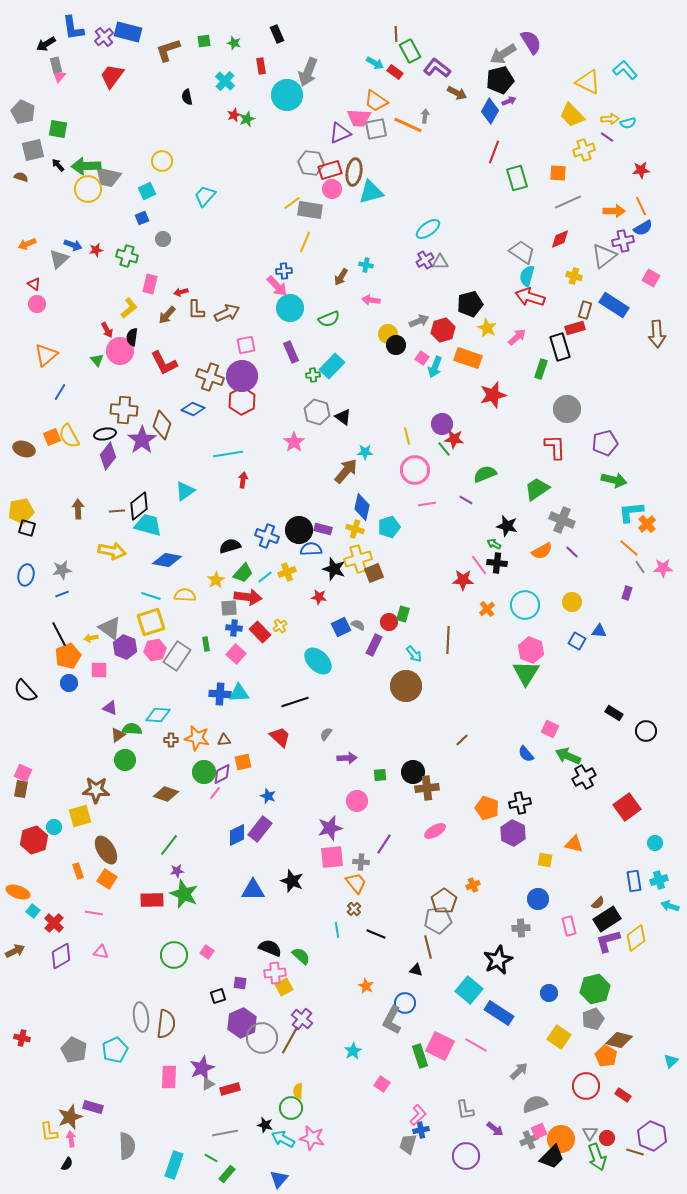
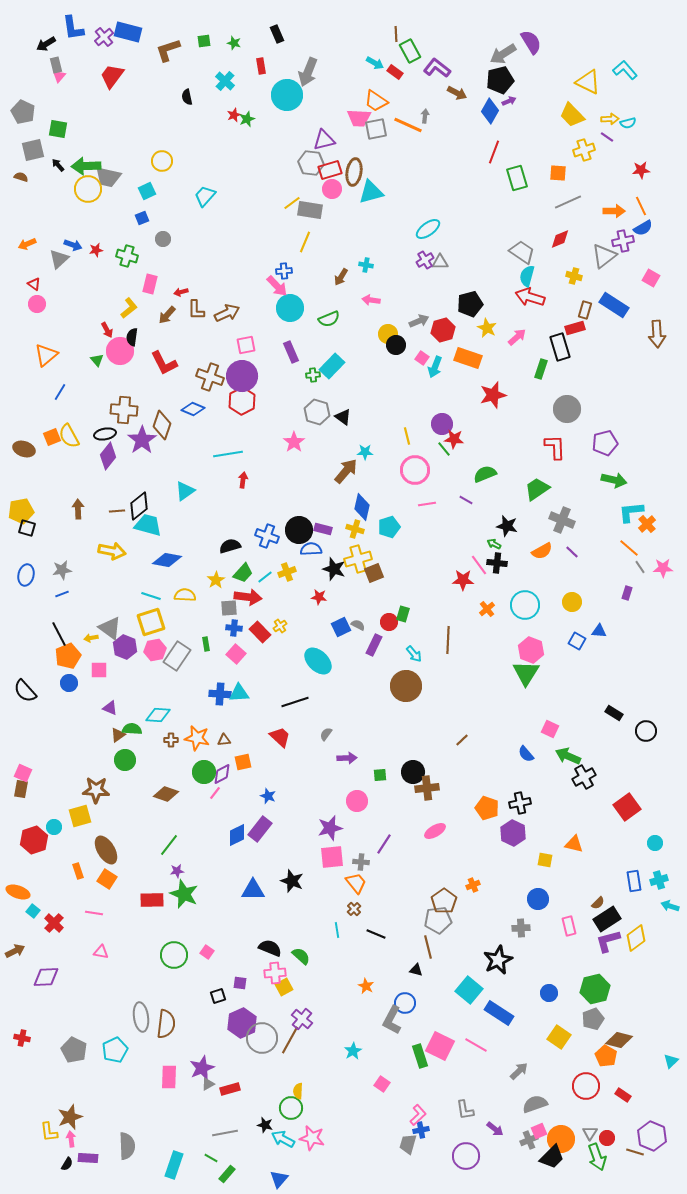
purple triangle at (340, 133): moved 16 px left, 7 px down; rotated 10 degrees clockwise
purple diamond at (61, 956): moved 15 px left, 21 px down; rotated 28 degrees clockwise
purple rectangle at (93, 1107): moved 5 px left, 51 px down; rotated 12 degrees counterclockwise
